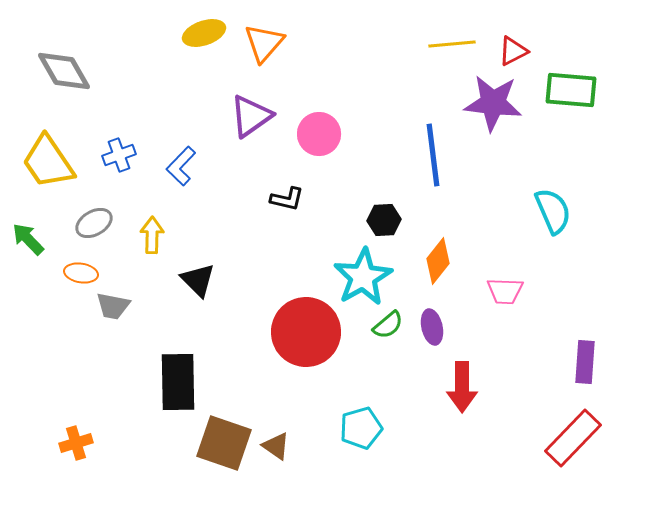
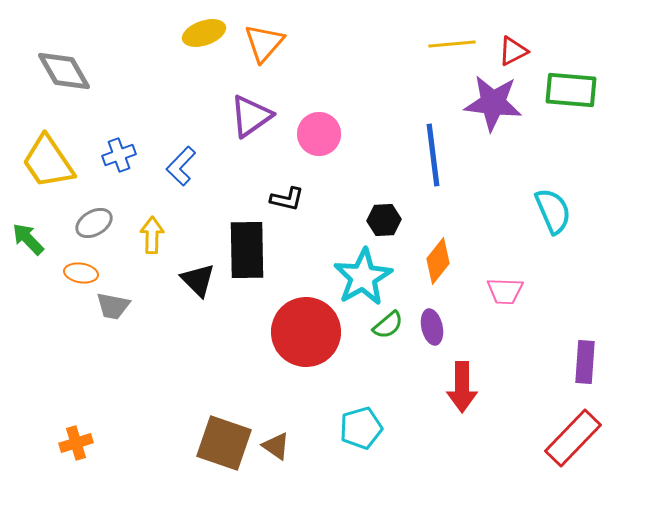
black rectangle: moved 69 px right, 132 px up
